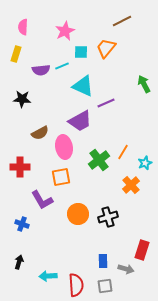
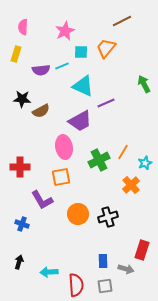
brown semicircle: moved 1 px right, 22 px up
green cross: rotated 10 degrees clockwise
cyan arrow: moved 1 px right, 4 px up
